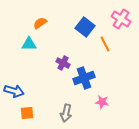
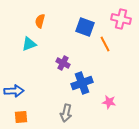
pink cross: rotated 18 degrees counterclockwise
orange semicircle: moved 2 px up; rotated 40 degrees counterclockwise
blue square: rotated 18 degrees counterclockwise
cyan triangle: rotated 21 degrees counterclockwise
blue cross: moved 2 px left, 5 px down
blue arrow: rotated 18 degrees counterclockwise
pink star: moved 7 px right
orange square: moved 6 px left, 4 px down
